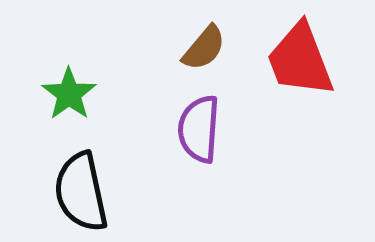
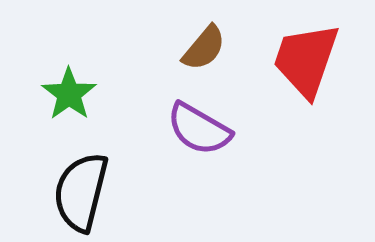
red trapezoid: moved 6 px right; rotated 40 degrees clockwise
purple semicircle: rotated 64 degrees counterclockwise
black semicircle: rotated 26 degrees clockwise
